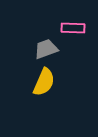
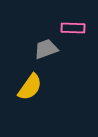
yellow semicircle: moved 14 px left, 5 px down; rotated 12 degrees clockwise
